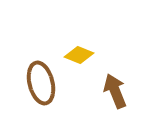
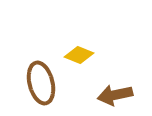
brown arrow: moved 4 px down; rotated 80 degrees counterclockwise
